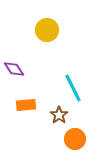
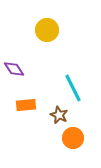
brown star: rotated 12 degrees counterclockwise
orange circle: moved 2 px left, 1 px up
